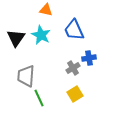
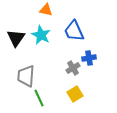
blue trapezoid: moved 1 px down
